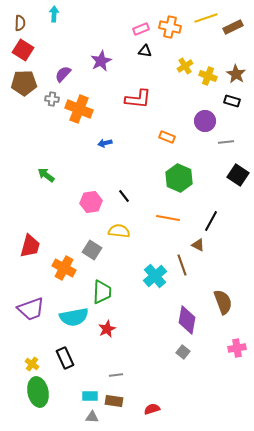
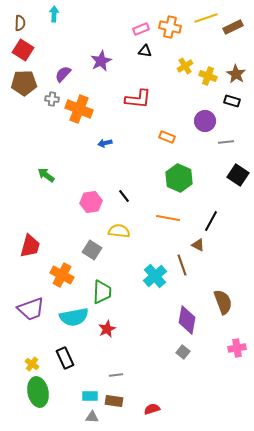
orange cross at (64, 268): moved 2 px left, 7 px down
